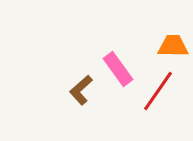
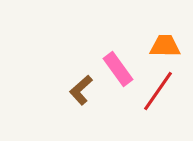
orange trapezoid: moved 8 px left
